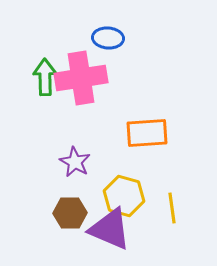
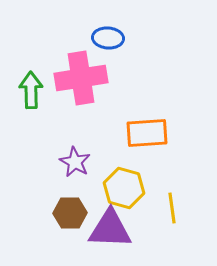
green arrow: moved 14 px left, 13 px down
yellow hexagon: moved 8 px up
purple triangle: rotated 21 degrees counterclockwise
